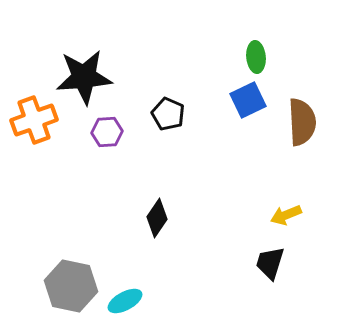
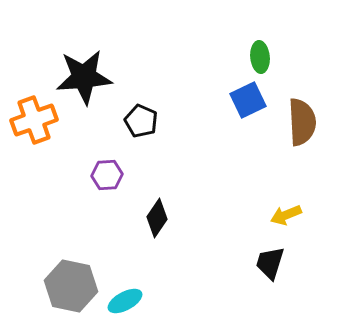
green ellipse: moved 4 px right
black pentagon: moved 27 px left, 7 px down
purple hexagon: moved 43 px down
